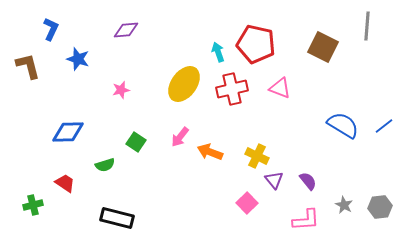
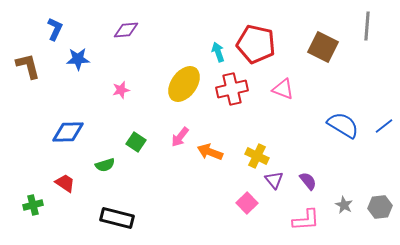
blue L-shape: moved 4 px right
blue star: rotated 20 degrees counterclockwise
pink triangle: moved 3 px right, 1 px down
